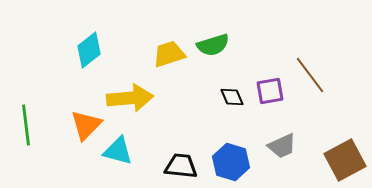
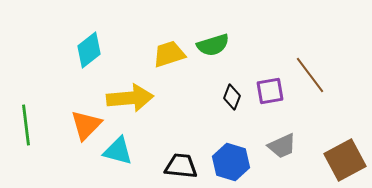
black diamond: rotated 45 degrees clockwise
